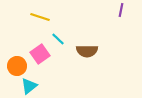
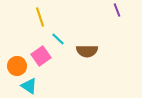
purple line: moved 4 px left; rotated 32 degrees counterclockwise
yellow line: rotated 54 degrees clockwise
pink square: moved 1 px right, 2 px down
cyan triangle: rotated 48 degrees counterclockwise
